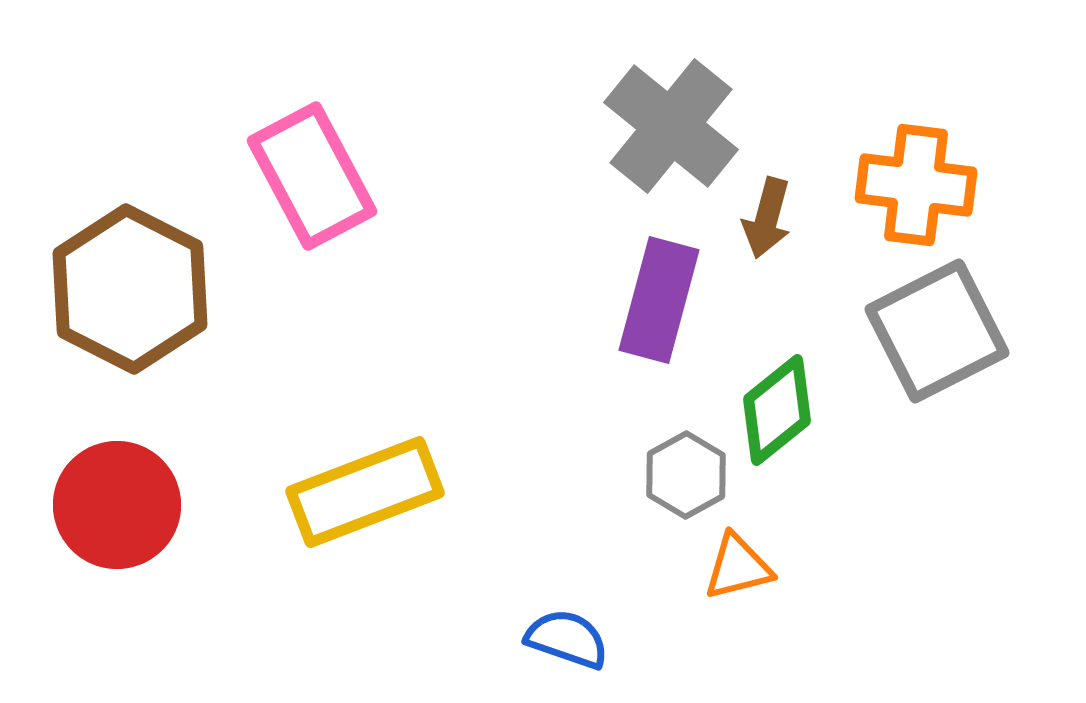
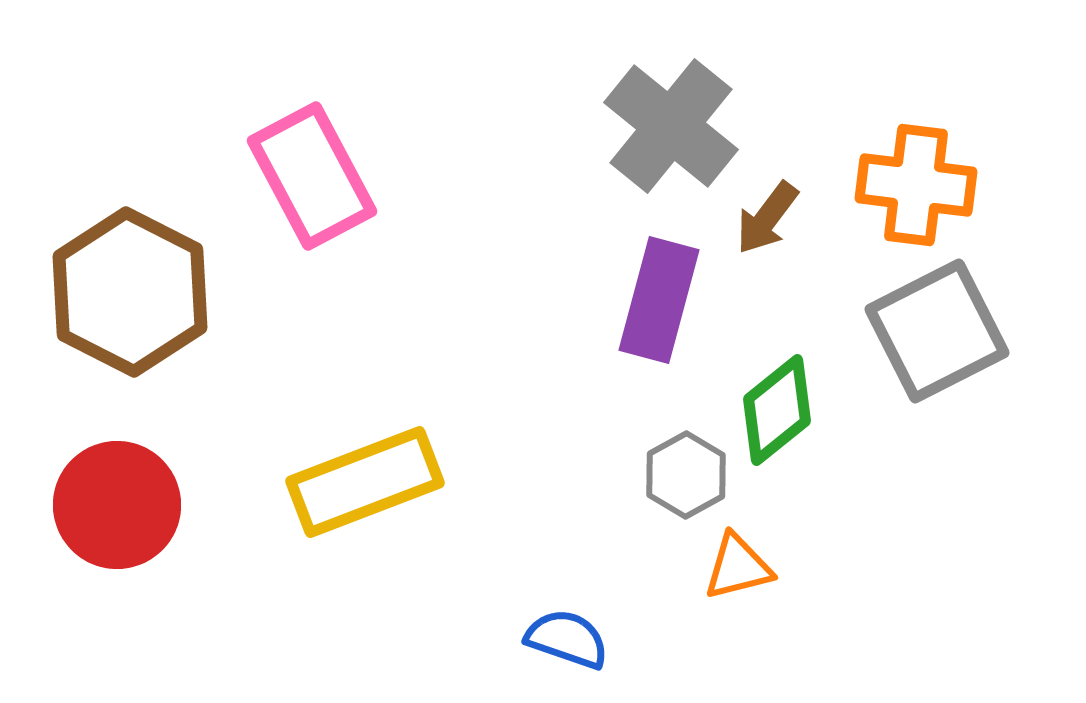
brown arrow: rotated 22 degrees clockwise
brown hexagon: moved 3 px down
yellow rectangle: moved 10 px up
